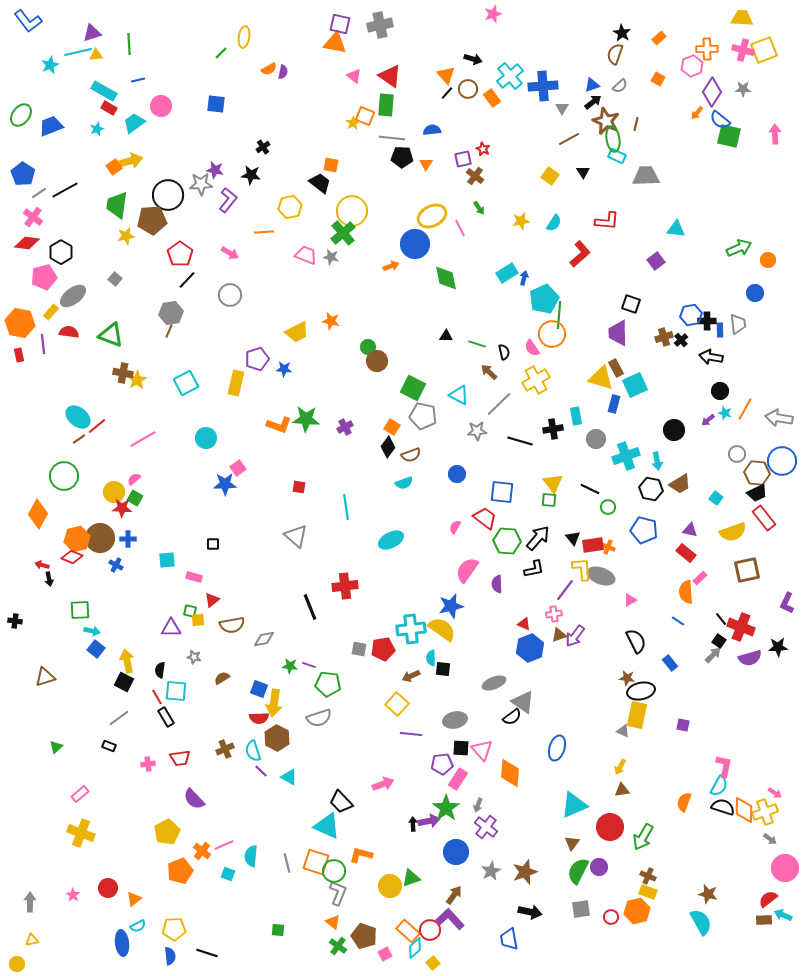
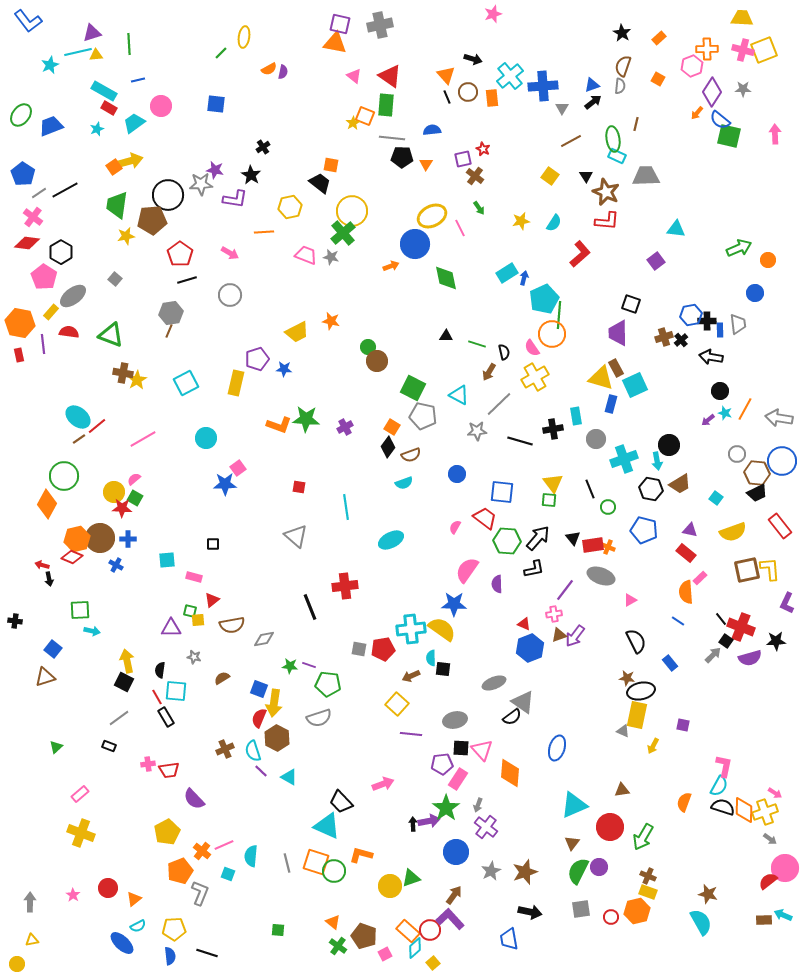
brown semicircle at (615, 54): moved 8 px right, 12 px down
gray semicircle at (620, 86): rotated 42 degrees counterclockwise
brown circle at (468, 89): moved 3 px down
black line at (447, 93): moved 4 px down; rotated 64 degrees counterclockwise
orange rectangle at (492, 98): rotated 30 degrees clockwise
brown star at (606, 121): moved 71 px down
brown line at (569, 139): moved 2 px right, 2 px down
black triangle at (583, 172): moved 3 px right, 4 px down
black star at (251, 175): rotated 24 degrees clockwise
purple L-shape at (228, 200): moved 7 px right, 1 px up; rotated 60 degrees clockwise
pink pentagon at (44, 277): rotated 25 degrees counterclockwise
black line at (187, 280): rotated 30 degrees clockwise
brown arrow at (489, 372): rotated 102 degrees counterclockwise
yellow cross at (536, 380): moved 1 px left, 3 px up
blue rectangle at (614, 404): moved 3 px left
black circle at (674, 430): moved 5 px left, 15 px down
cyan cross at (626, 456): moved 2 px left, 3 px down
black line at (590, 489): rotated 42 degrees clockwise
orange diamond at (38, 514): moved 9 px right, 10 px up
red rectangle at (764, 518): moved 16 px right, 8 px down
yellow L-shape at (582, 569): moved 188 px right
blue star at (451, 606): moved 3 px right, 2 px up; rotated 15 degrees clockwise
black square at (719, 641): moved 7 px right
black star at (778, 647): moved 2 px left, 6 px up
blue square at (96, 649): moved 43 px left
red semicircle at (259, 718): rotated 114 degrees clockwise
red trapezoid at (180, 758): moved 11 px left, 12 px down
yellow arrow at (620, 767): moved 33 px right, 21 px up
gray L-shape at (338, 893): moved 138 px left
red semicircle at (768, 899): moved 18 px up
blue ellipse at (122, 943): rotated 40 degrees counterclockwise
